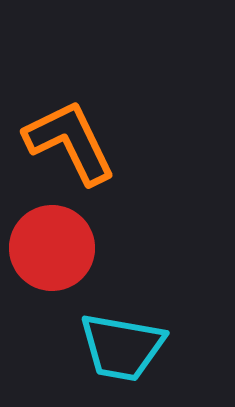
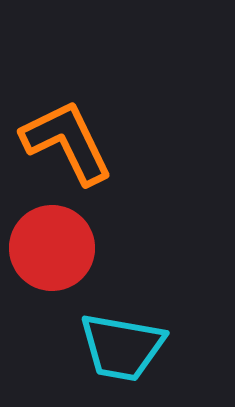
orange L-shape: moved 3 px left
